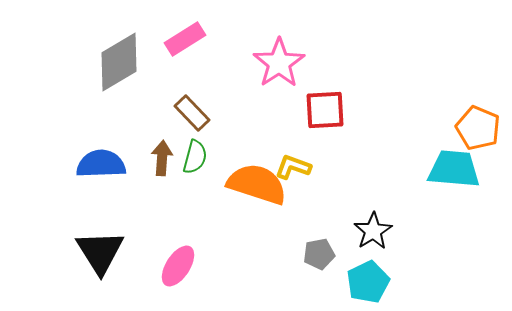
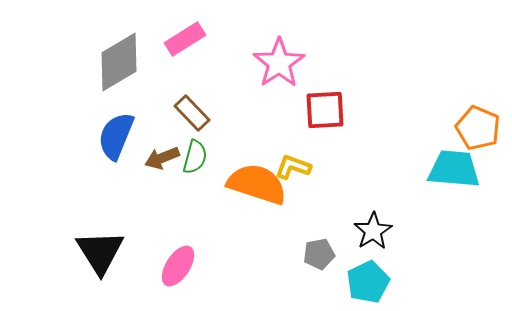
brown arrow: rotated 116 degrees counterclockwise
blue semicircle: moved 15 px right, 28 px up; rotated 66 degrees counterclockwise
